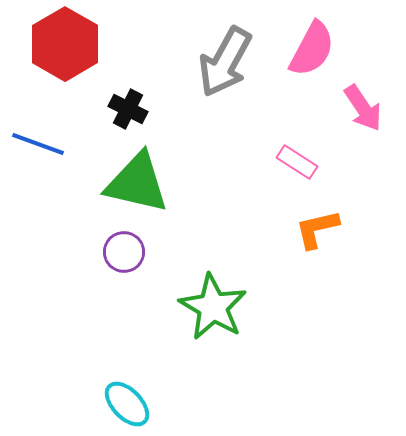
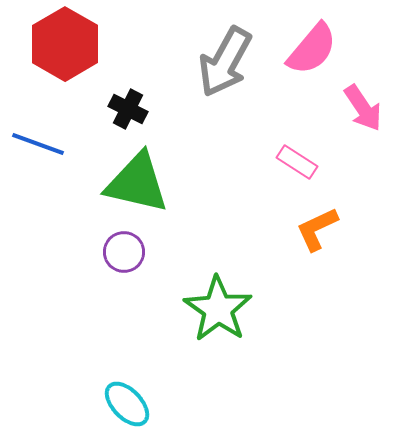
pink semicircle: rotated 12 degrees clockwise
orange L-shape: rotated 12 degrees counterclockwise
green star: moved 5 px right, 2 px down; rotated 4 degrees clockwise
